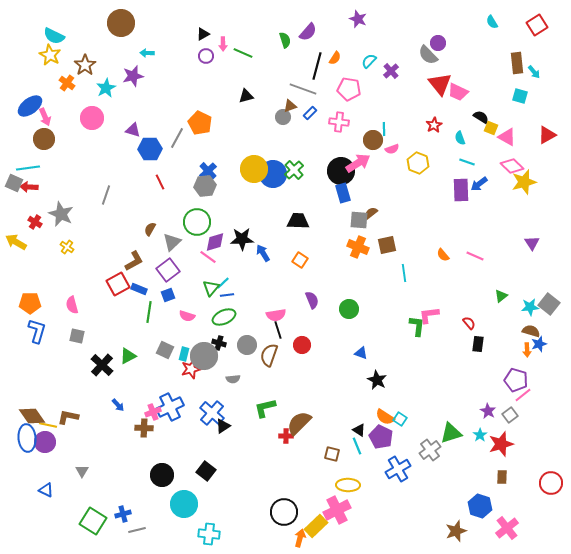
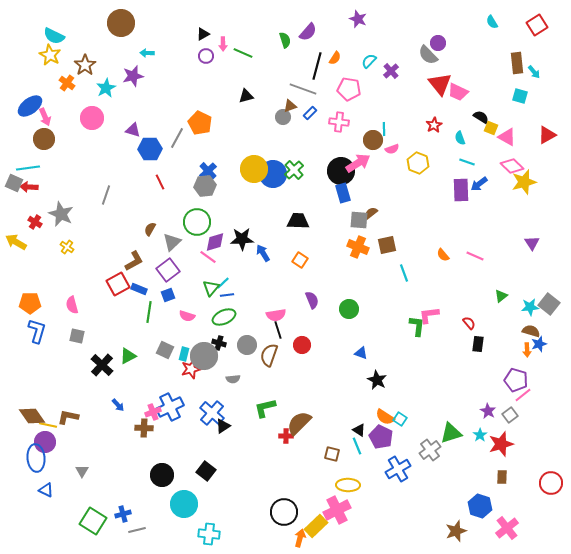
cyan line at (404, 273): rotated 12 degrees counterclockwise
blue ellipse at (27, 438): moved 9 px right, 20 px down
